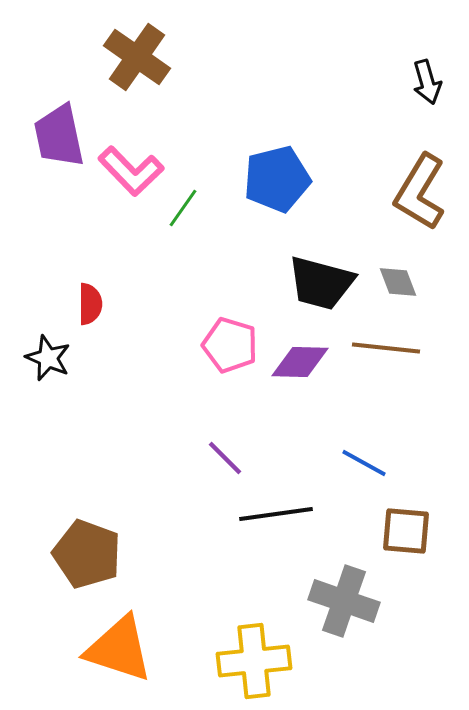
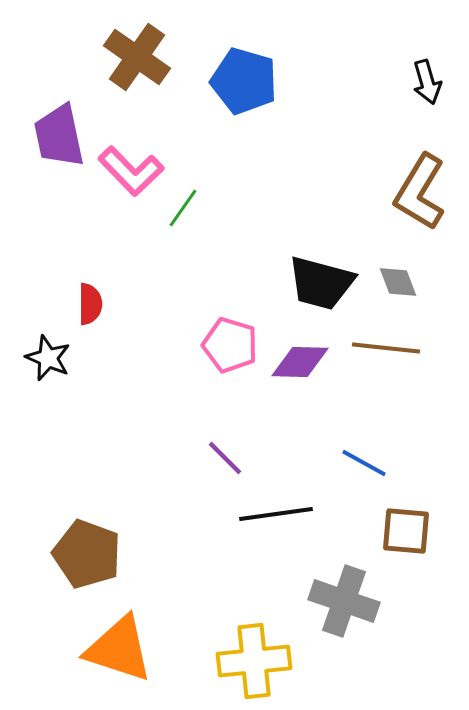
blue pentagon: moved 33 px left, 98 px up; rotated 30 degrees clockwise
